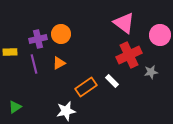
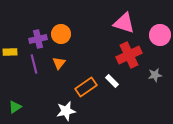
pink triangle: rotated 20 degrees counterclockwise
orange triangle: rotated 24 degrees counterclockwise
gray star: moved 4 px right, 3 px down
